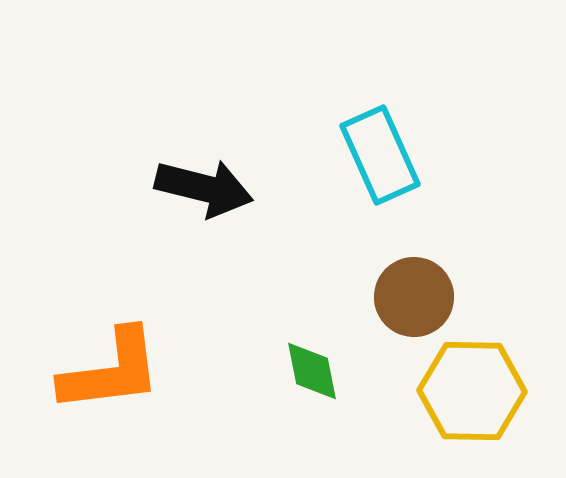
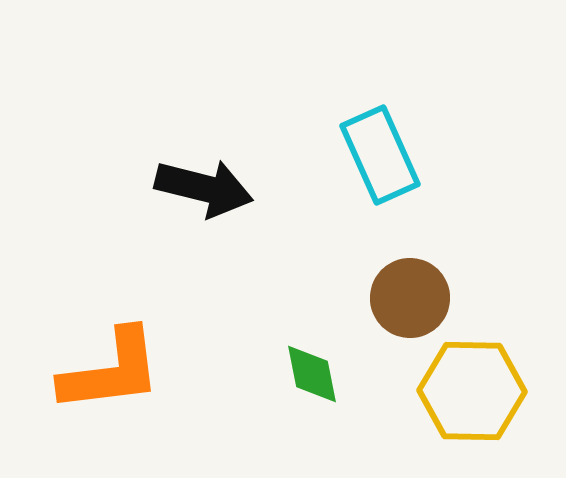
brown circle: moved 4 px left, 1 px down
green diamond: moved 3 px down
